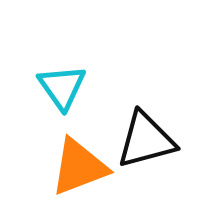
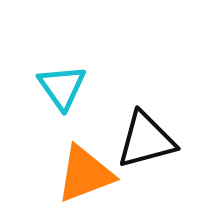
orange triangle: moved 6 px right, 7 px down
